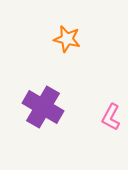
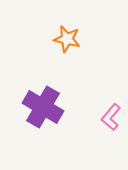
pink L-shape: rotated 12 degrees clockwise
